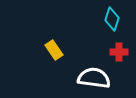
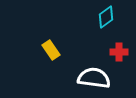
cyan diamond: moved 6 px left, 2 px up; rotated 35 degrees clockwise
yellow rectangle: moved 3 px left
